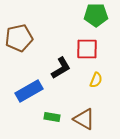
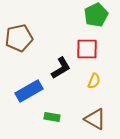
green pentagon: rotated 25 degrees counterclockwise
yellow semicircle: moved 2 px left, 1 px down
brown triangle: moved 11 px right
